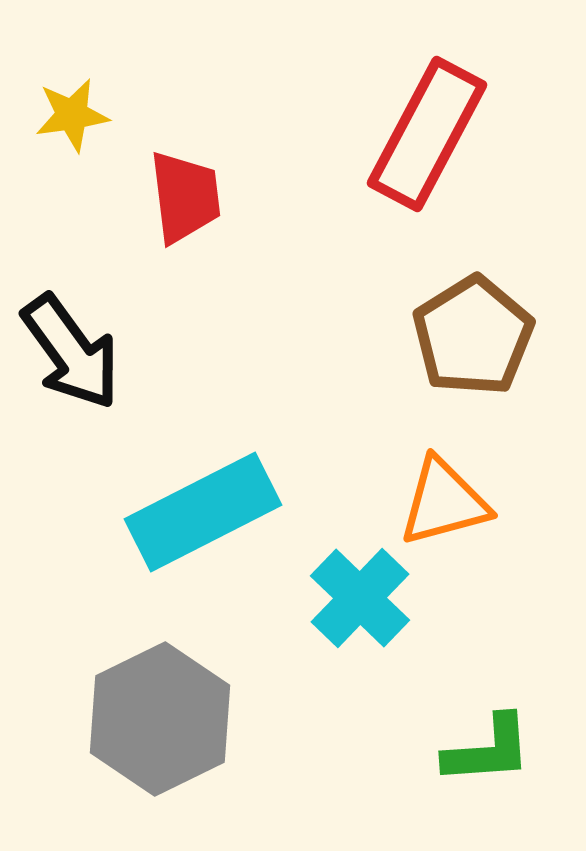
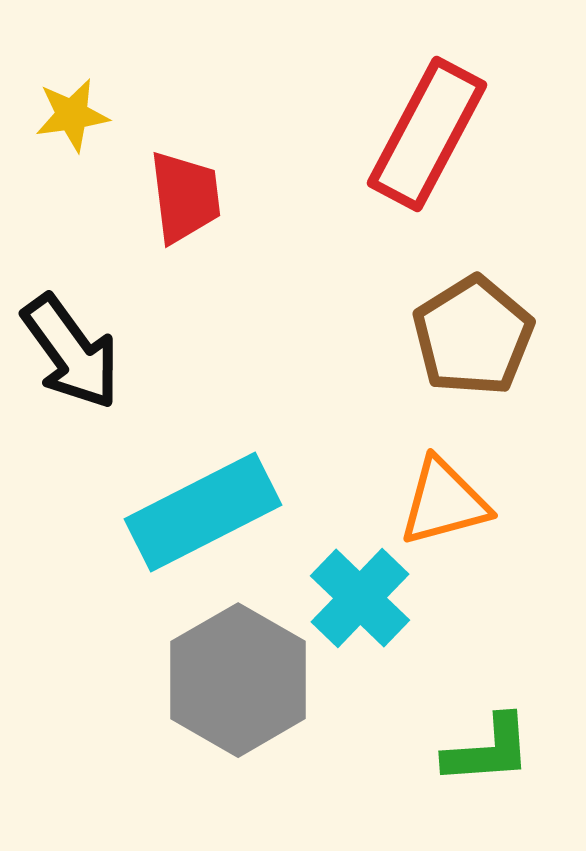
gray hexagon: moved 78 px right, 39 px up; rotated 4 degrees counterclockwise
